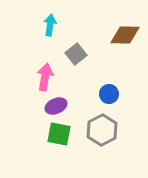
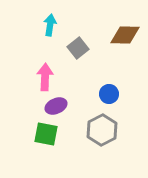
gray square: moved 2 px right, 6 px up
pink arrow: rotated 8 degrees counterclockwise
green square: moved 13 px left
